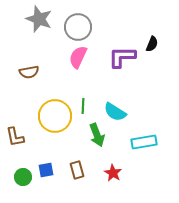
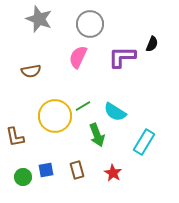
gray circle: moved 12 px right, 3 px up
brown semicircle: moved 2 px right, 1 px up
green line: rotated 56 degrees clockwise
cyan rectangle: rotated 50 degrees counterclockwise
